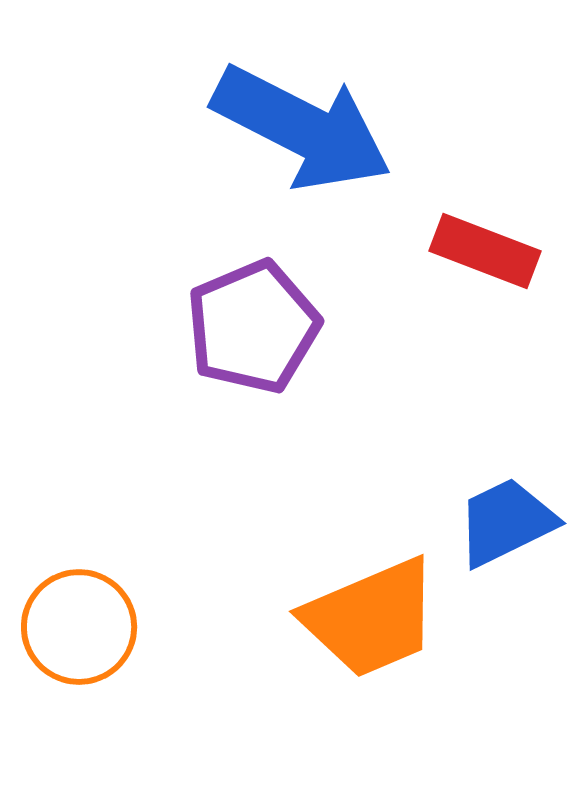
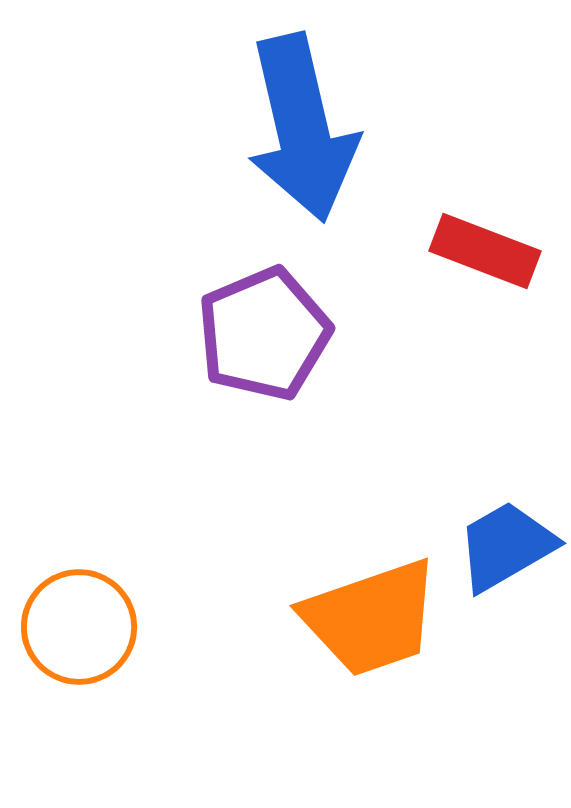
blue arrow: rotated 50 degrees clockwise
purple pentagon: moved 11 px right, 7 px down
blue trapezoid: moved 24 px down; rotated 4 degrees counterclockwise
orange trapezoid: rotated 4 degrees clockwise
